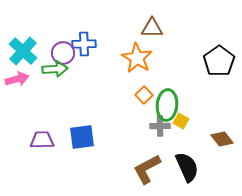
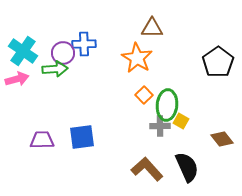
cyan cross: rotated 8 degrees counterclockwise
black pentagon: moved 1 px left, 1 px down
brown L-shape: rotated 76 degrees clockwise
